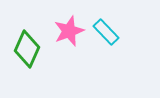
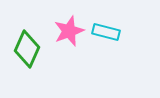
cyan rectangle: rotated 32 degrees counterclockwise
